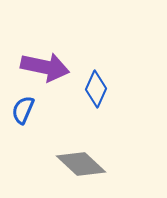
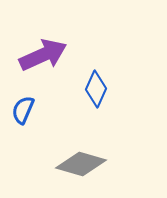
purple arrow: moved 2 px left, 12 px up; rotated 36 degrees counterclockwise
gray diamond: rotated 27 degrees counterclockwise
